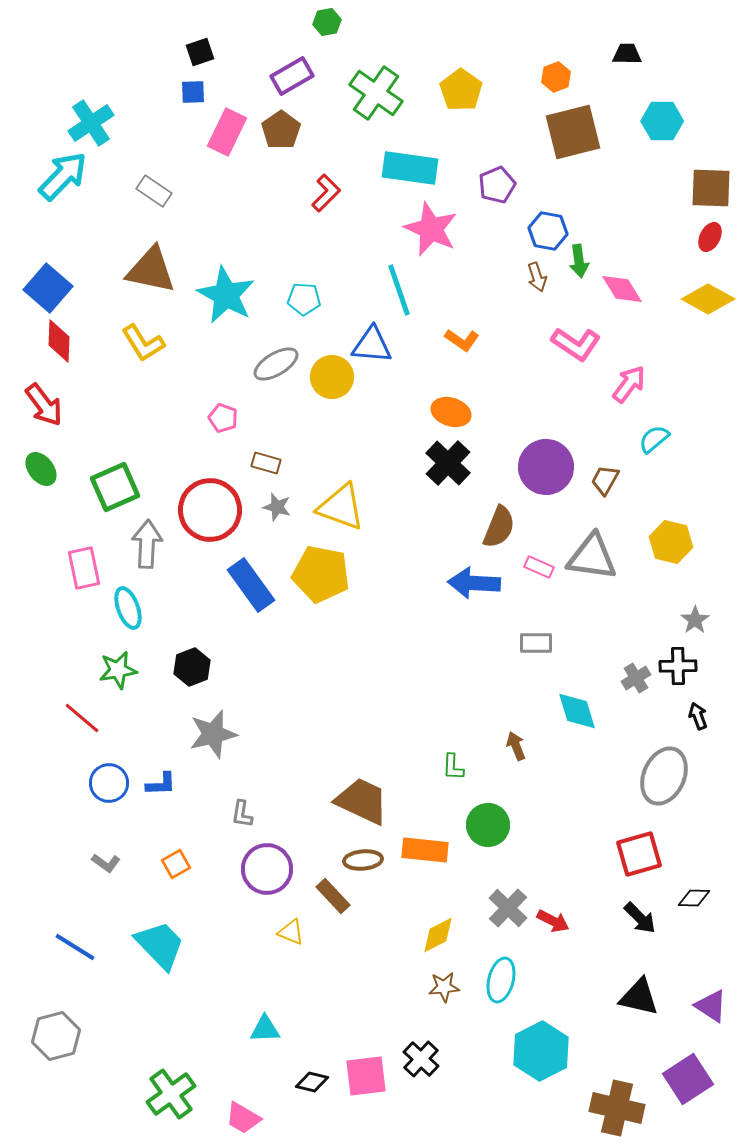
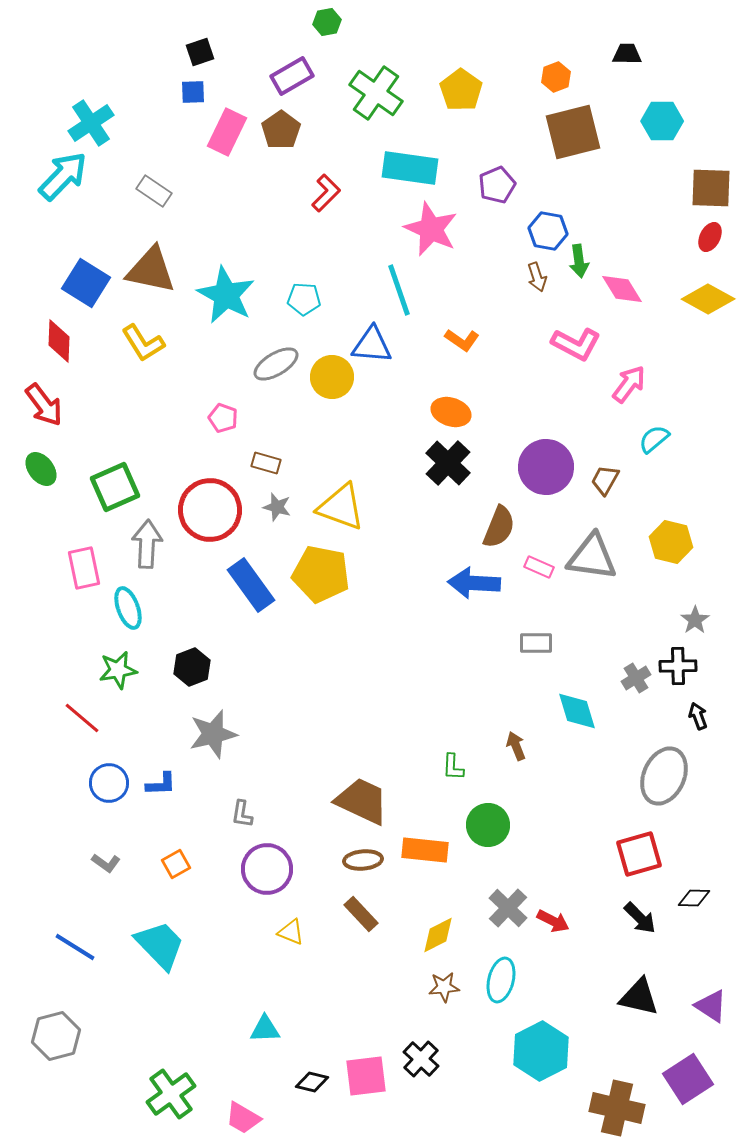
blue square at (48, 288): moved 38 px right, 5 px up; rotated 9 degrees counterclockwise
pink L-shape at (576, 344): rotated 6 degrees counterclockwise
brown rectangle at (333, 896): moved 28 px right, 18 px down
